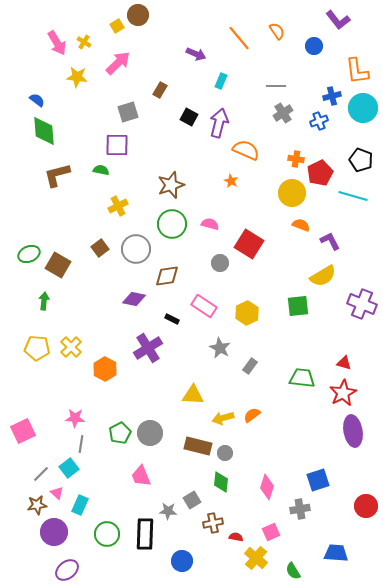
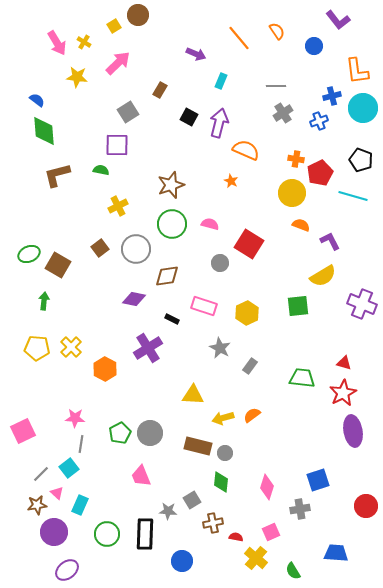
yellow square at (117, 26): moved 3 px left
gray square at (128, 112): rotated 15 degrees counterclockwise
pink rectangle at (204, 306): rotated 15 degrees counterclockwise
